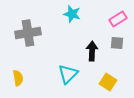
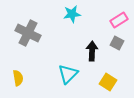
cyan star: rotated 24 degrees counterclockwise
pink rectangle: moved 1 px right, 1 px down
gray cross: rotated 35 degrees clockwise
gray square: rotated 24 degrees clockwise
